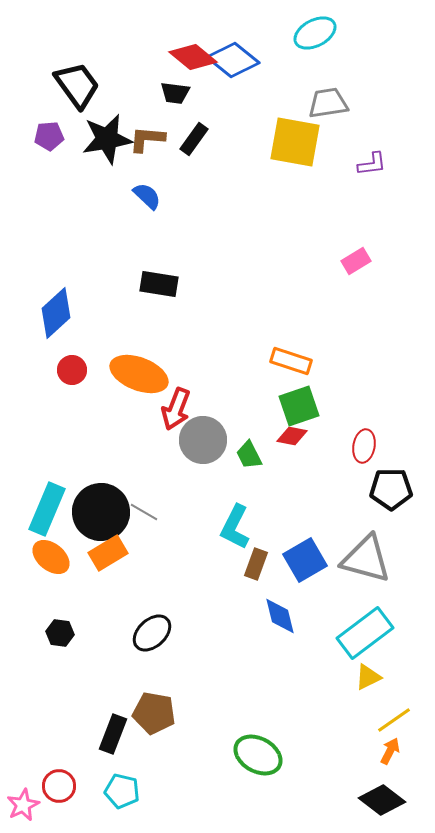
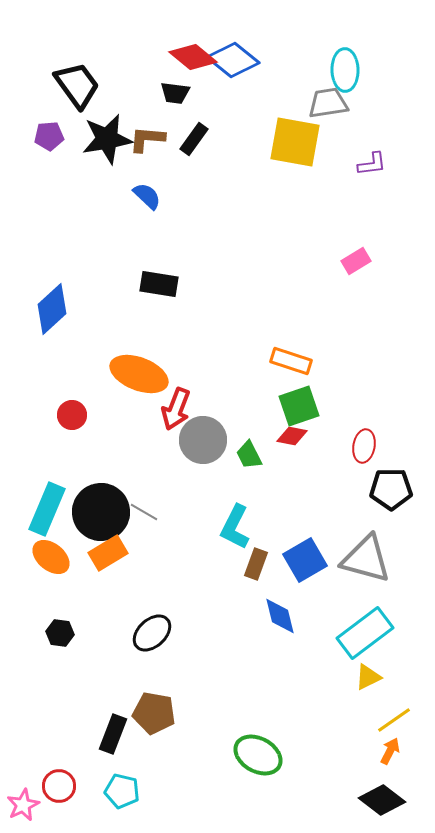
cyan ellipse at (315, 33): moved 30 px right, 37 px down; rotated 63 degrees counterclockwise
blue diamond at (56, 313): moved 4 px left, 4 px up
red circle at (72, 370): moved 45 px down
